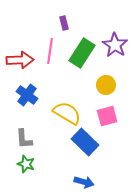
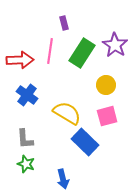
gray L-shape: moved 1 px right
blue arrow: moved 21 px left, 3 px up; rotated 60 degrees clockwise
